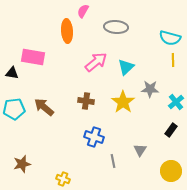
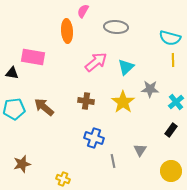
blue cross: moved 1 px down
